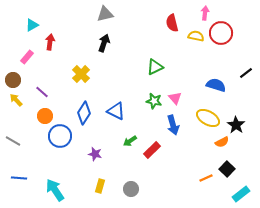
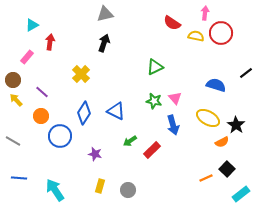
red semicircle: rotated 42 degrees counterclockwise
orange circle: moved 4 px left
gray circle: moved 3 px left, 1 px down
